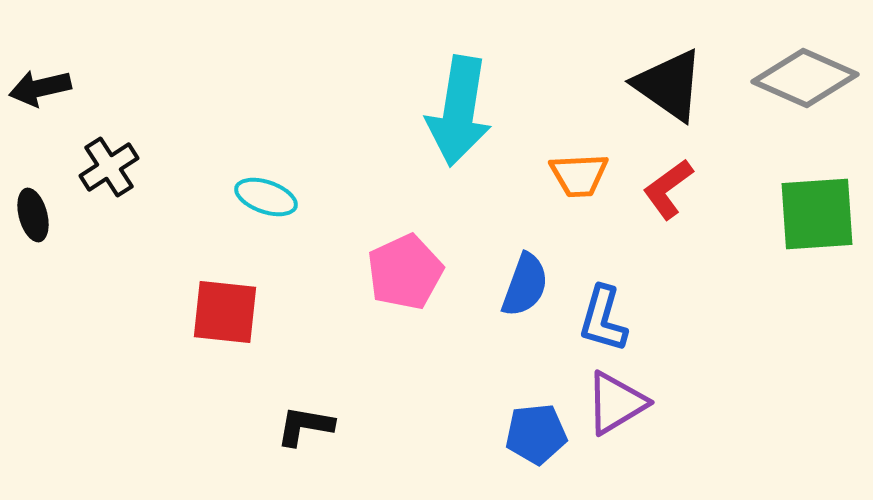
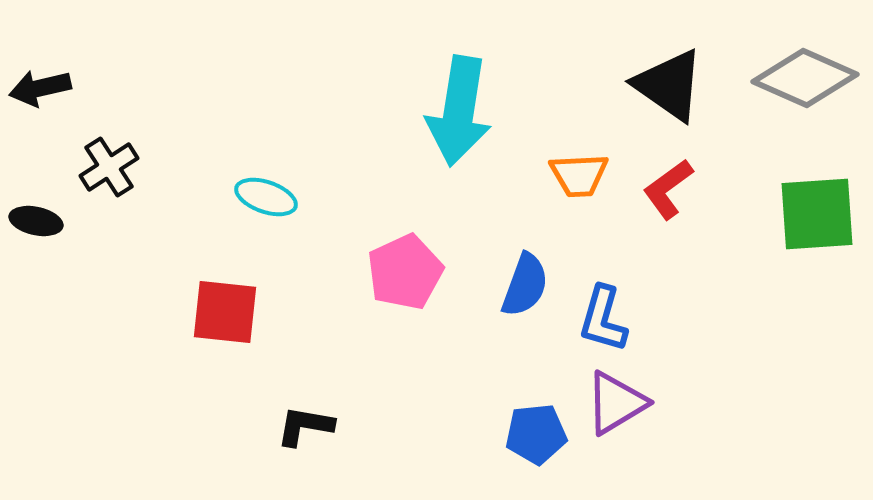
black ellipse: moved 3 px right, 6 px down; rotated 63 degrees counterclockwise
